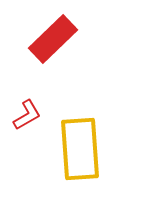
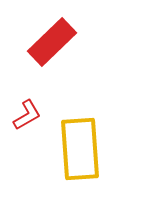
red rectangle: moved 1 px left, 3 px down
